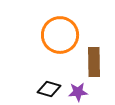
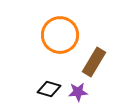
brown rectangle: rotated 32 degrees clockwise
